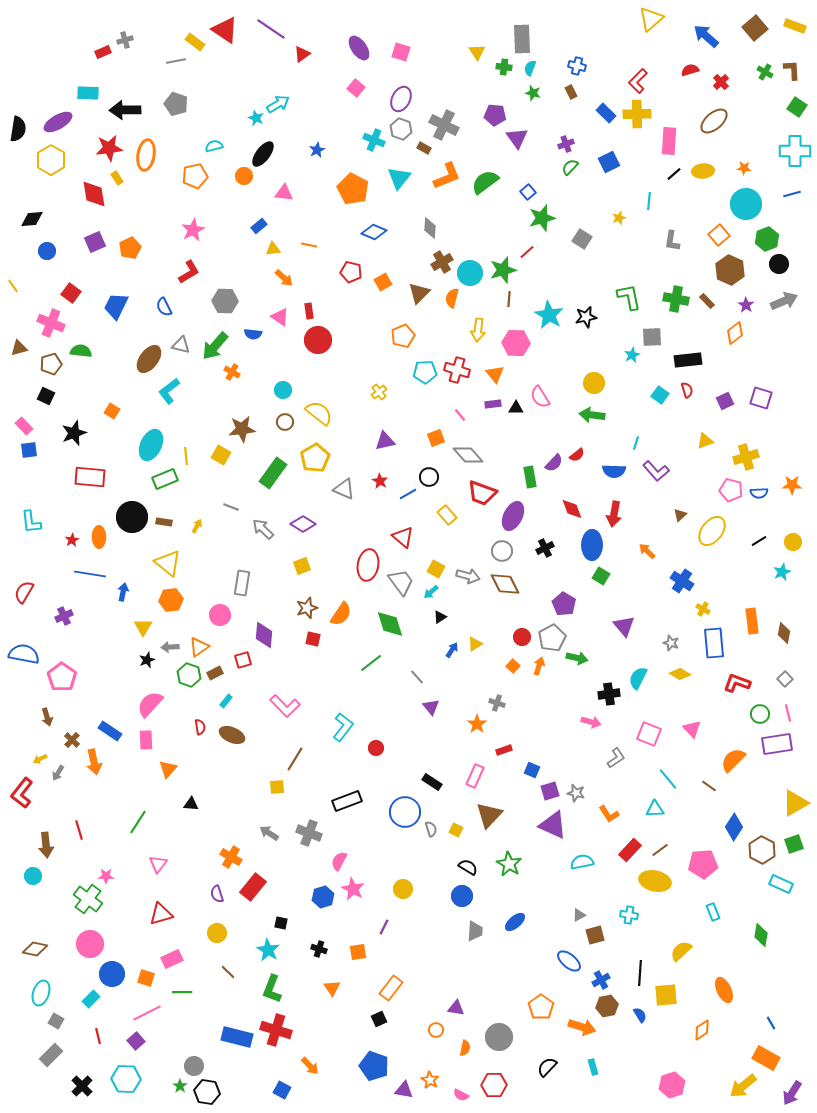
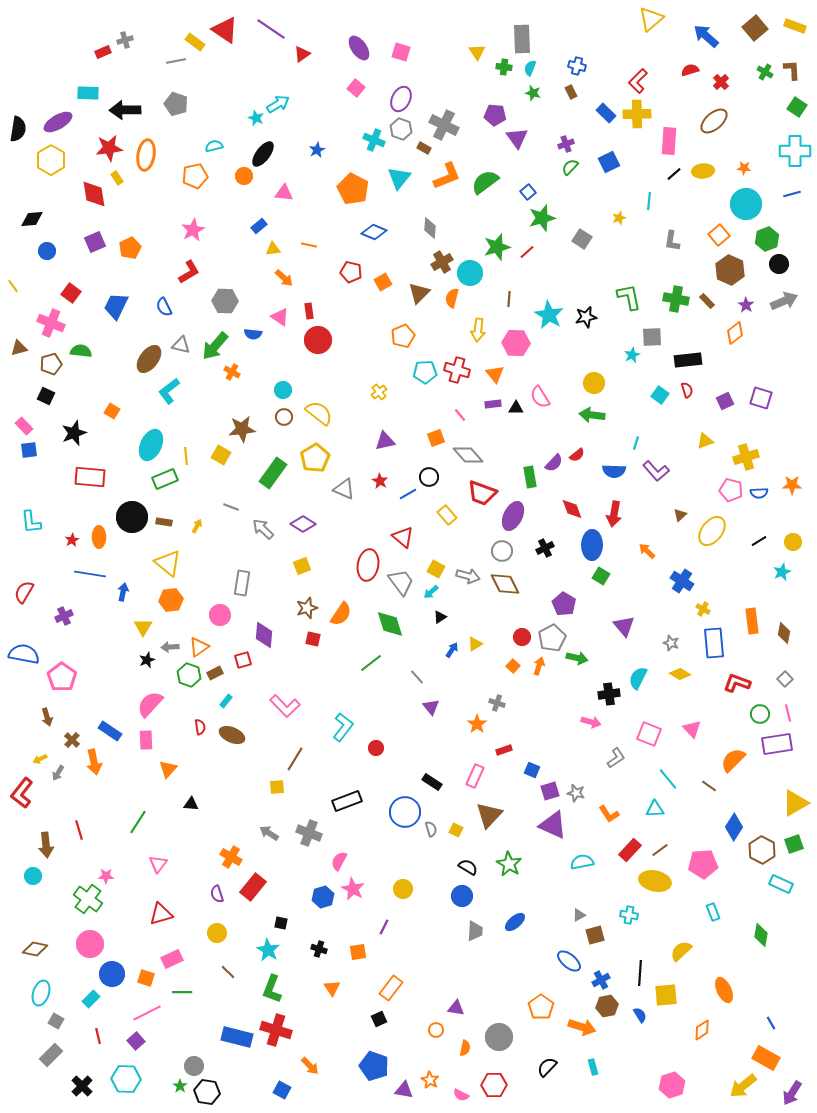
green star at (503, 270): moved 6 px left, 23 px up
brown circle at (285, 422): moved 1 px left, 5 px up
